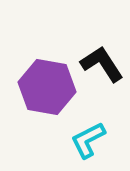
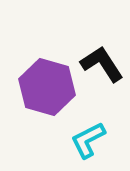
purple hexagon: rotated 6 degrees clockwise
